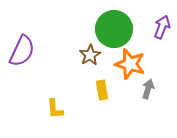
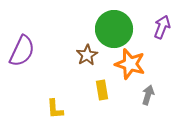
brown star: moved 3 px left
gray arrow: moved 6 px down
